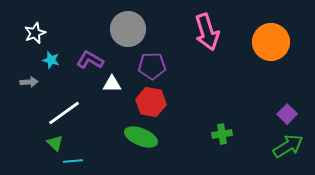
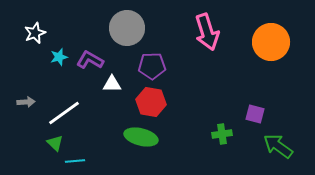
gray circle: moved 1 px left, 1 px up
cyan star: moved 8 px right, 3 px up; rotated 30 degrees counterclockwise
gray arrow: moved 3 px left, 20 px down
purple square: moved 32 px left; rotated 30 degrees counterclockwise
green ellipse: rotated 8 degrees counterclockwise
green arrow: moved 10 px left; rotated 112 degrees counterclockwise
cyan line: moved 2 px right
